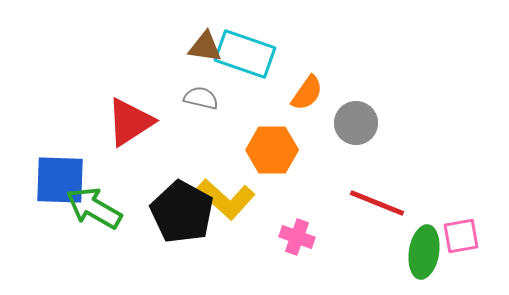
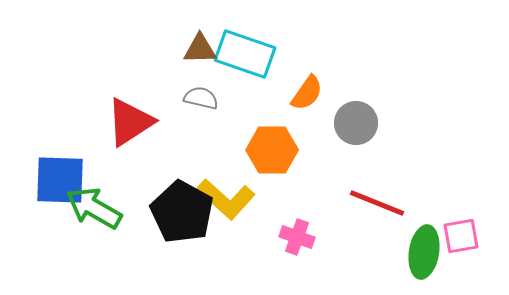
brown triangle: moved 5 px left, 2 px down; rotated 9 degrees counterclockwise
